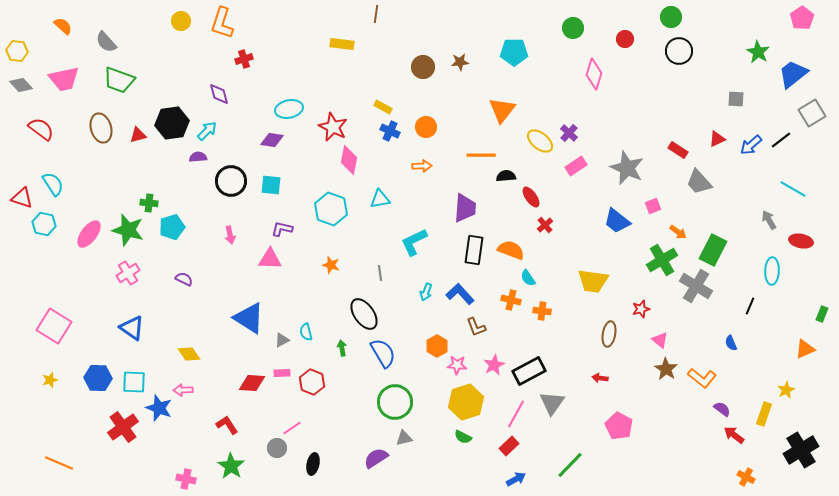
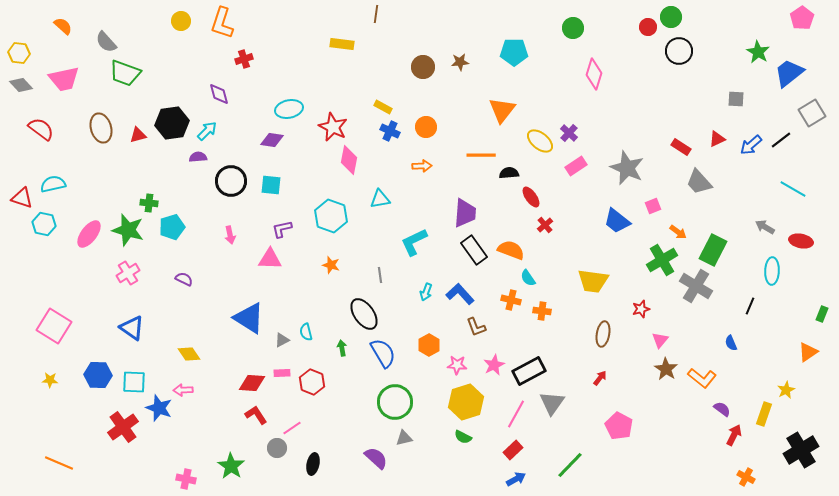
red circle at (625, 39): moved 23 px right, 12 px up
yellow hexagon at (17, 51): moved 2 px right, 2 px down
blue trapezoid at (793, 74): moved 4 px left, 1 px up
green trapezoid at (119, 80): moved 6 px right, 7 px up
red rectangle at (678, 150): moved 3 px right, 3 px up
black semicircle at (506, 176): moved 3 px right, 3 px up
cyan semicircle at (53, 184): rotated 70 degrees counterclockwise
purple trapezoid at (465, 208): moved 5 px down
cyan hexagon at (331, 209): moved 7 px down
gray arrow at (769, 220): moved 4 px left, 7 px down; rotated 30 degrees counterclockwise
purple L-shape at (282, 229): rotated 25 degrees counterclockwise
black rectangle at (474, 250): rotated 44 degrees counterclockwise
gray line at (380, 273): moved 2 px down
brown ellipse at (609, 334): moved 6 px left
pink triangle at (660, 340): rotated 30 degrees clockwise
orange hexagon at (437, 346): moved 8 px left, 1 px up
orange triangle at (805, 349): moved 3 px right, 3 px down; rotated 10 degrees counterclockwise
blue hexagon at (98, 378): moved 3 px up
red arrow at (600, 378): rotated 119 degrees clockwise
yellow star at (50, 380): rotated 21 degrees clockwise
red L-shape at (227, 425): moved 29 px right, 10 px up
red arrow at (734, 435): rotated 80 degrees clockwise
red rectangle at (509, 446): moved 4 px right, 4 px down
purple semicircle at (376, 458): rotated 75 degrees clockwise
